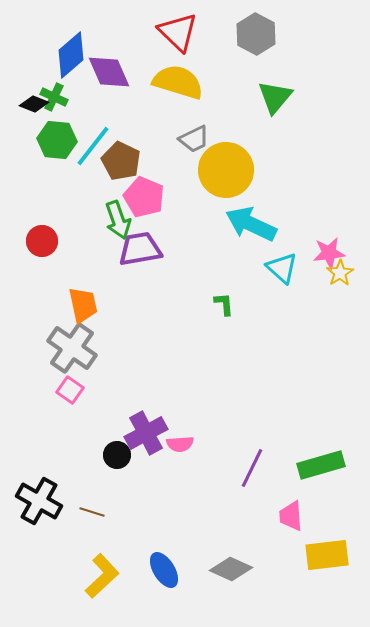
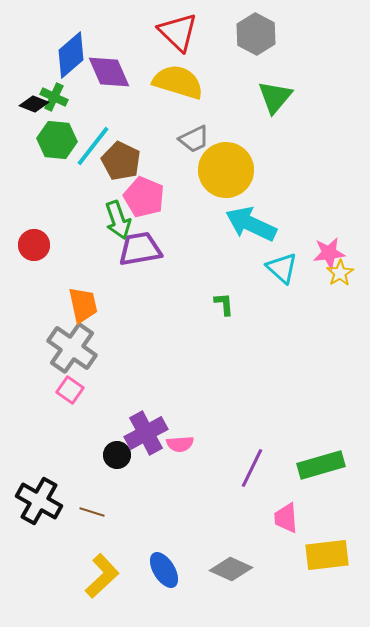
red circle: moved 8 px left, 4 px down
pink trapezoid: moved 5 px left, 2 px down
